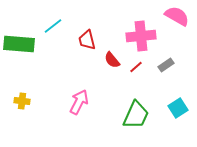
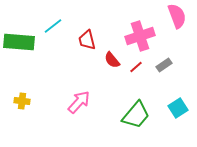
pink semicircle: rotated 40 degrees clockwise
pink cross: moved 1 px left; rotated 12 degrees counterclockwise
green rectangle: moved 2 px up
gray rectangle: moved 2 px left
pink arrow: rotated 15 degrees clockwise
green trapezoid: rotated 16 degrees clockwise
